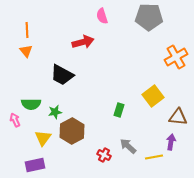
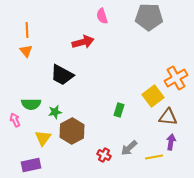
orange cross: moved 21 px down
brown triangle: moved 10 px left
gray arrow: moved 1 px right, 2 px down; rotated 84 degrees counterclockwise
purple rectangle: moved 4 px left
